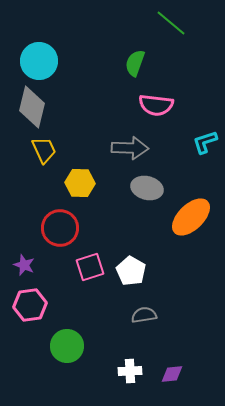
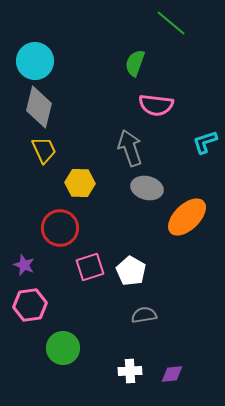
cyan circle: moved 4 px left
gray diamond: moved 7 px right
gray arrow: rotated 111 degrees counterclockwise
orange ellipse: moved 4 px left
green circle: moved 4 px left, 2 px down
